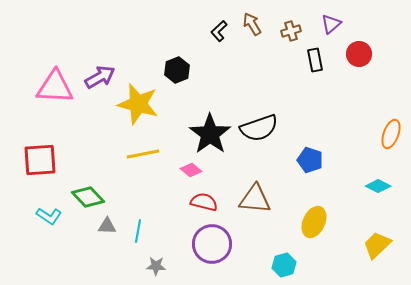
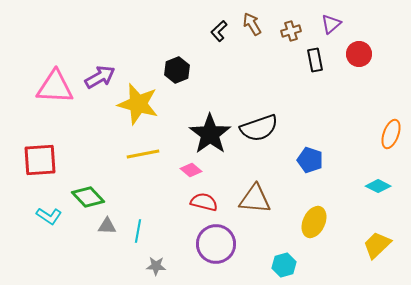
purple circle: moved 4 px right
